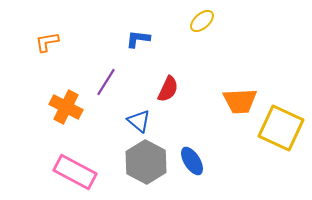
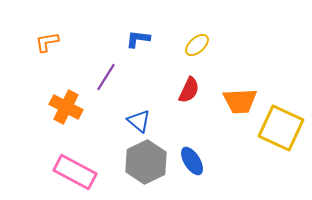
yellow ellipse: moved 5 px left, 24 px down
purple line: moved 5 px up
red semicircle: moved 21 px right, 1 px down
gray hexagon: rotated 6 degrees clockwise
